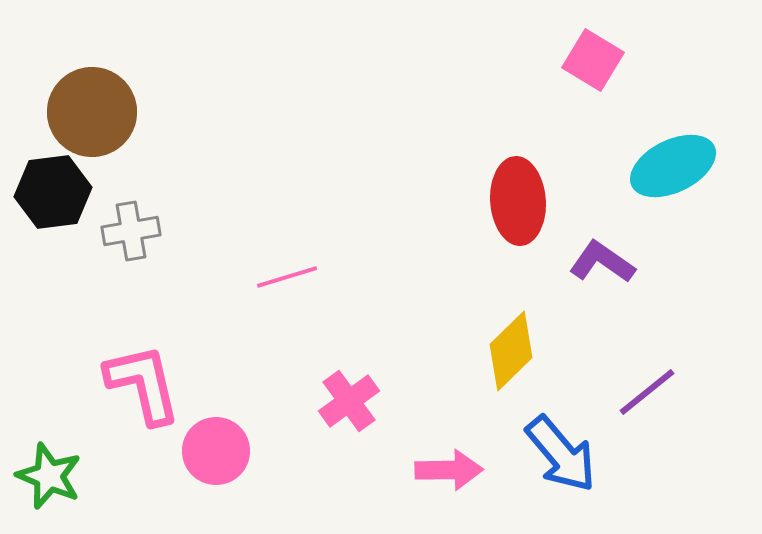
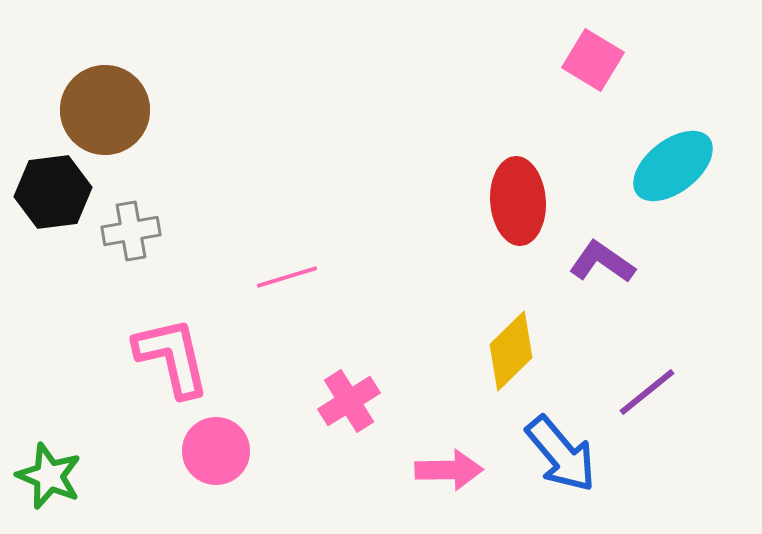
brown circle: moved 13 px right, 2 px up
cyan ellipse: rotated 12 degrees counterclockwise
pink L-shape: moved 29 px right, 27 px up
pink cross: rotated 4 degrees clockwise
